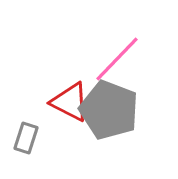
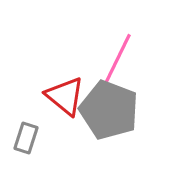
pink line: moved 1 px down; rotated 18 degrees counterclockwise
red triangle: moved 5 px left, 6 px up; rotated 12 degrees clockwise
